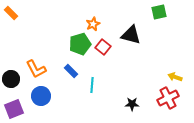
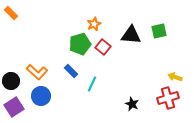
green square: moved 19 px down
orange star: moved 1 px right
black triangle: rotated 10 degrees counterclockwise
orange L-shape: moved 1 px right, 3 px down; rotated 20 degrees counterclockwise
black circle: moved 2 px down
cyan line: moved 1 px up; rotated 21 degrees clockwise
red cross: rotated 10 degrees clockwise
black star: rotated 24 degrees clockwise
purple square: moved 2 px up; rotated 12 degrees counterclockwise
